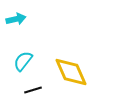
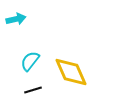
cyan semicircle: moved 7 px right
